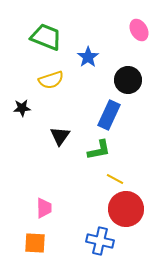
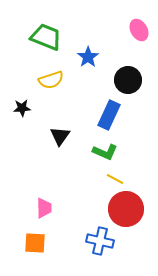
green L-shape: moved 6 px right, 2 px down; rotated 35 degrees clockwise
